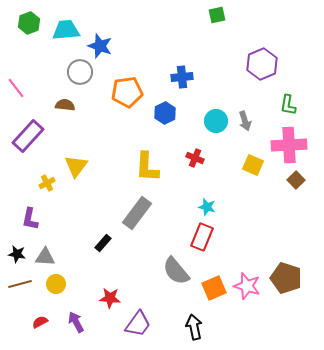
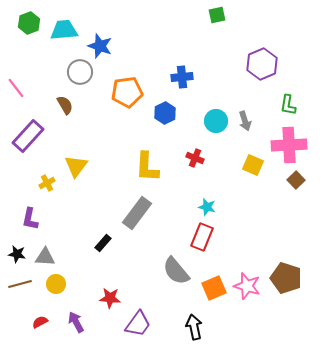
cyan trapezoid: moved 2 px left
brown semicircle: rotated 54 degrees clockwise
